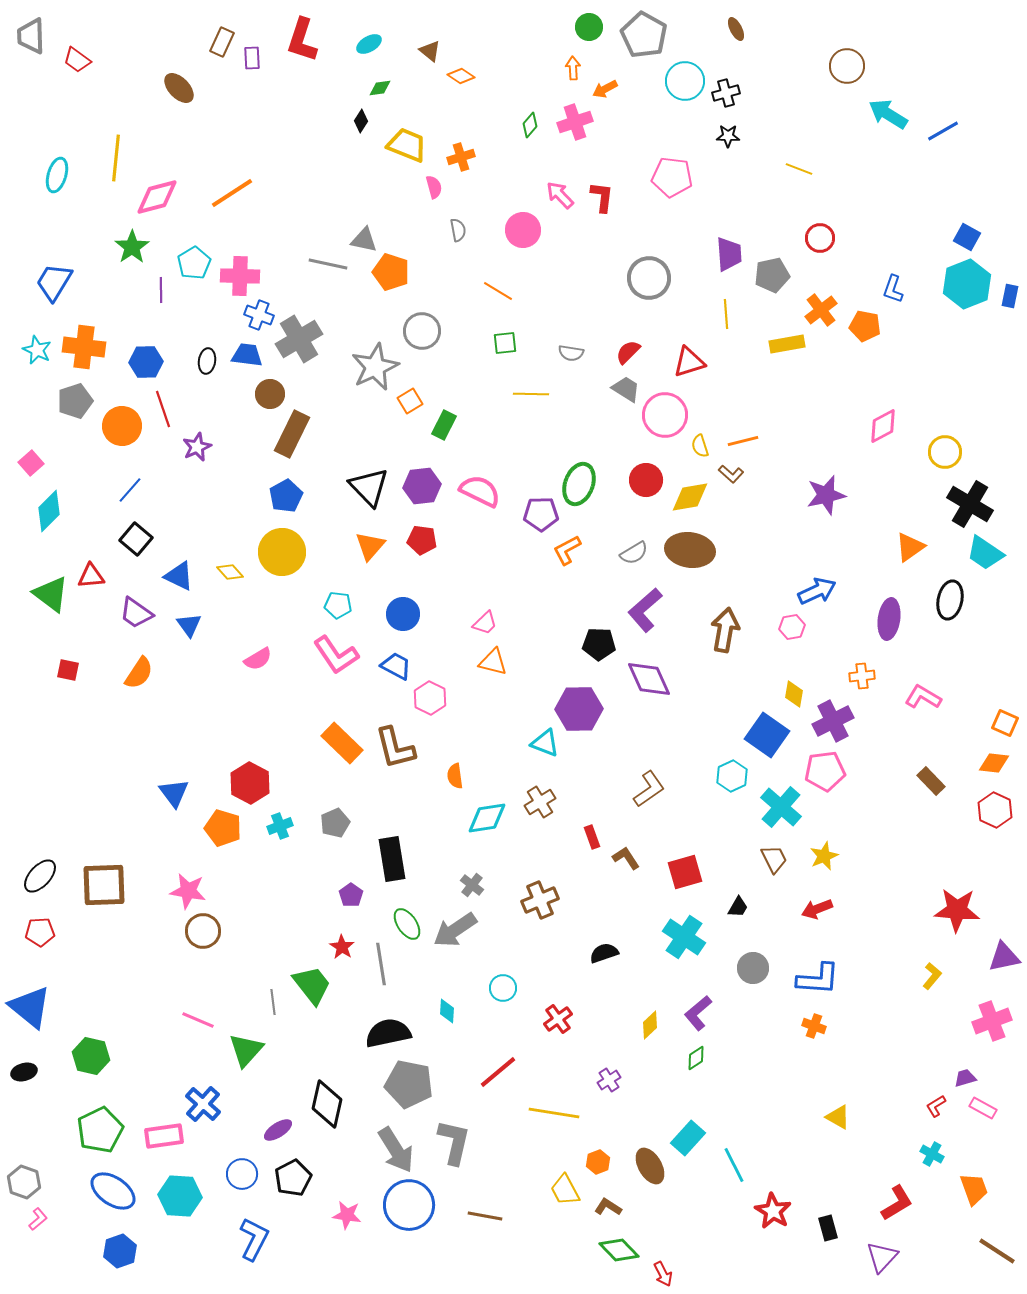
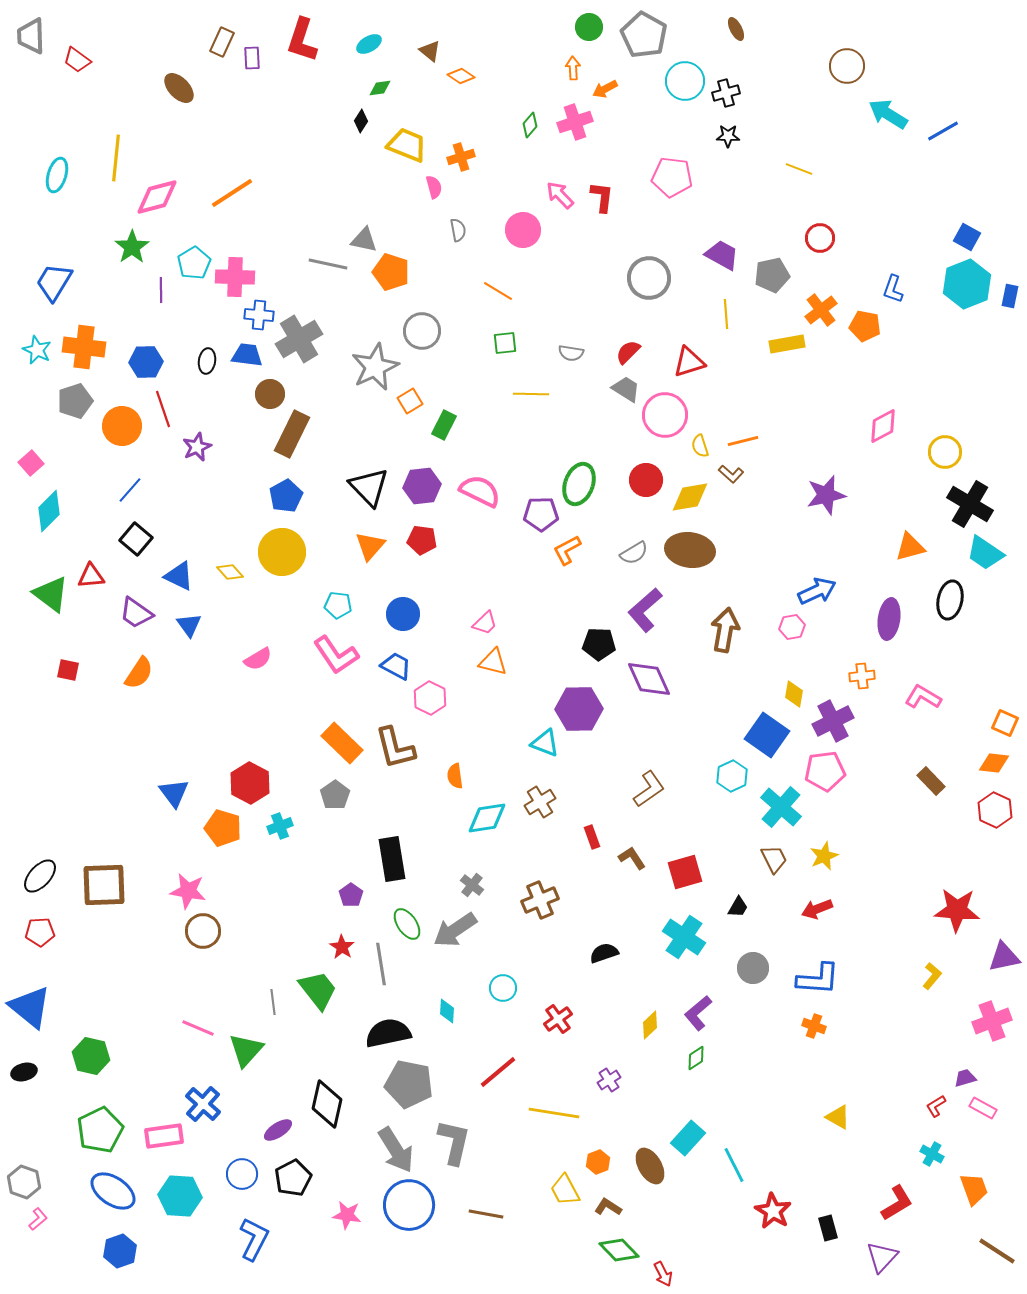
purple trapezoid at (729, 254): moved 7 px left, 1 px down; rotated 57 degrees counterclockwise
pink cross at (240, 276): moved 5 px left, 1 px down
blue cross at (259, 315): rotated 16 degrees counterclockwise
orange triangle at (910, 547): rotated 20 degrees clockwise
gray pentagon at (335, 823): moved 28 px up; rotated 12 degrees counterclockwise
brown L-shape at (626, 858): moved 6 px right
green trapezoid at (312, 985): moved 6 px right, 5 px down
pink line at (198, 1020): moved 8 px down
brown line at (485, 1216): moved 1 px right, 2 px up
